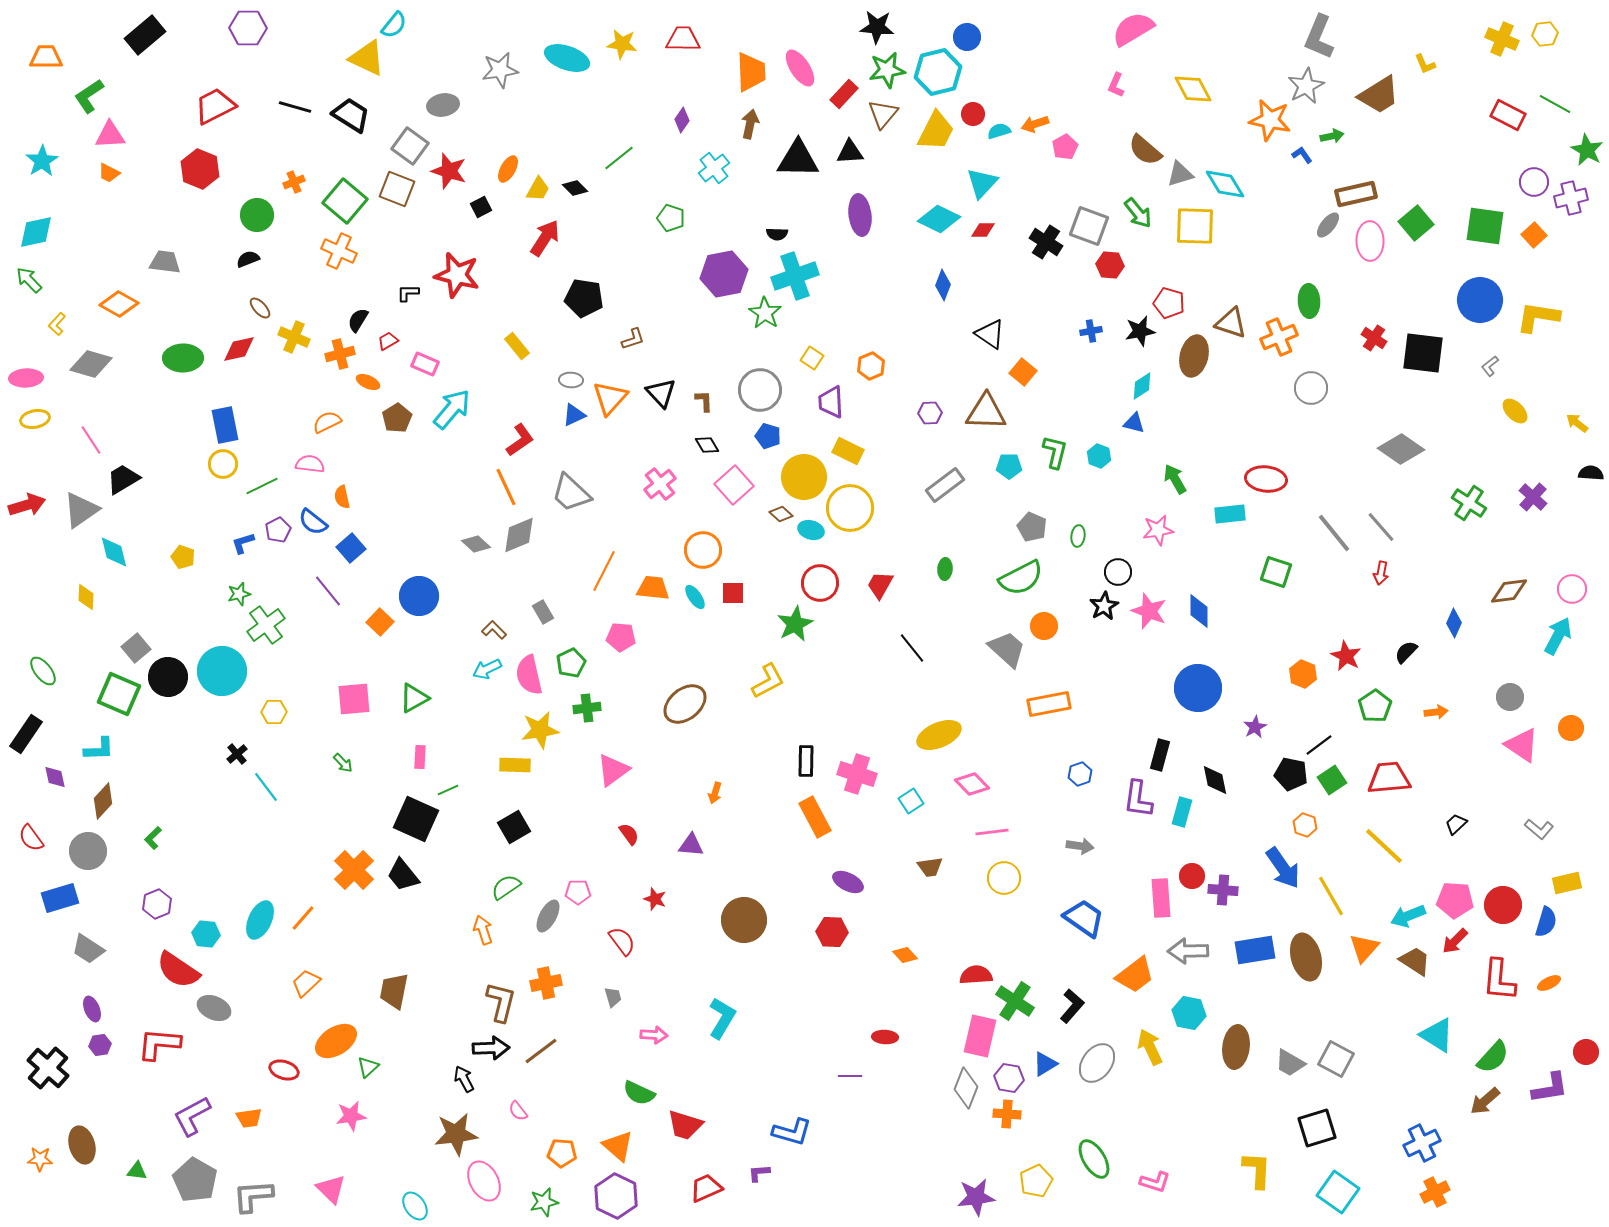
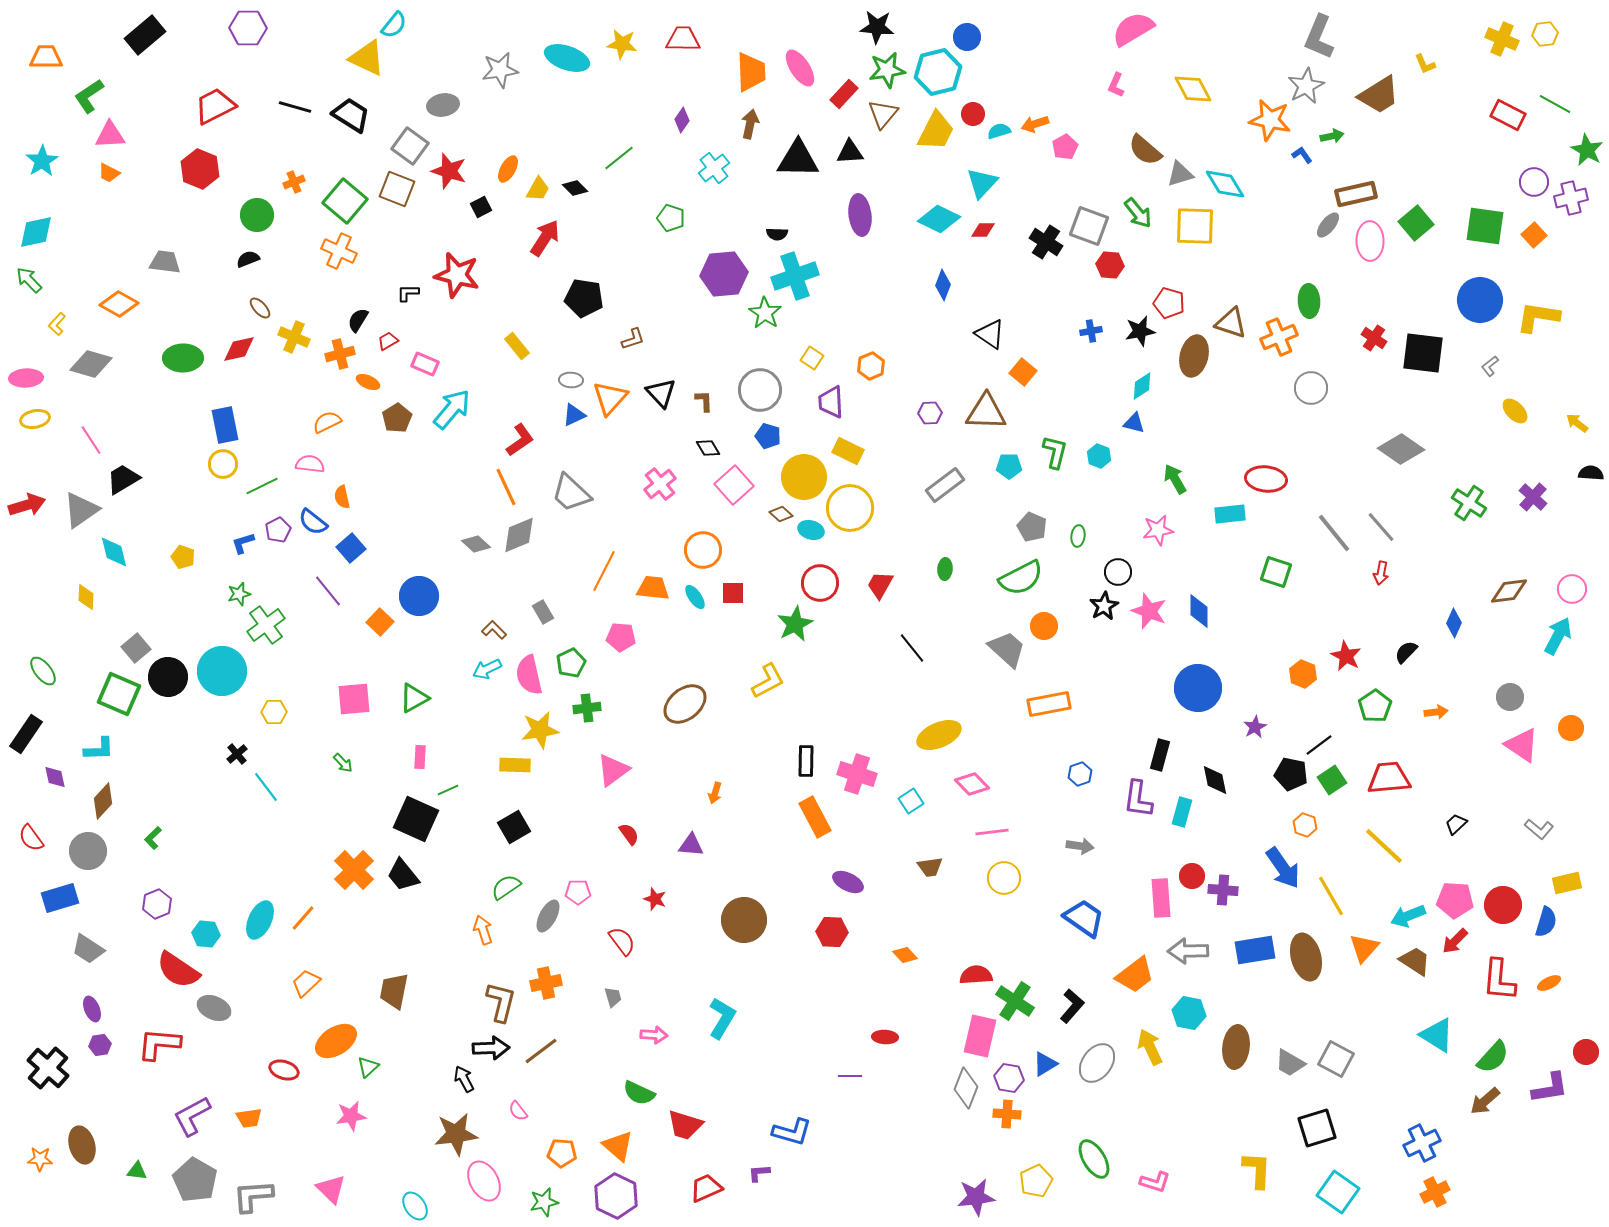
purple hexagon at (724, 274): rotated 6 degrees clockwise
black diamond at (707, 445): moved 1 px right, 3 px down
